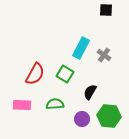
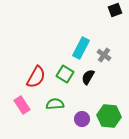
black square: moved 9 px right; rotated 24 degrees counterclockwise
red semicircle: moved 1 px right, 3 px down
black semicircle: moved 2 px left, 15 px up
pink rectangle: rotated 54 degrees clockwise
